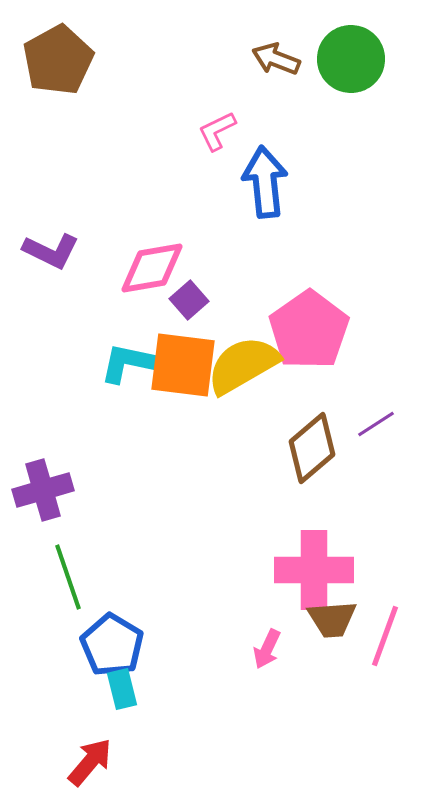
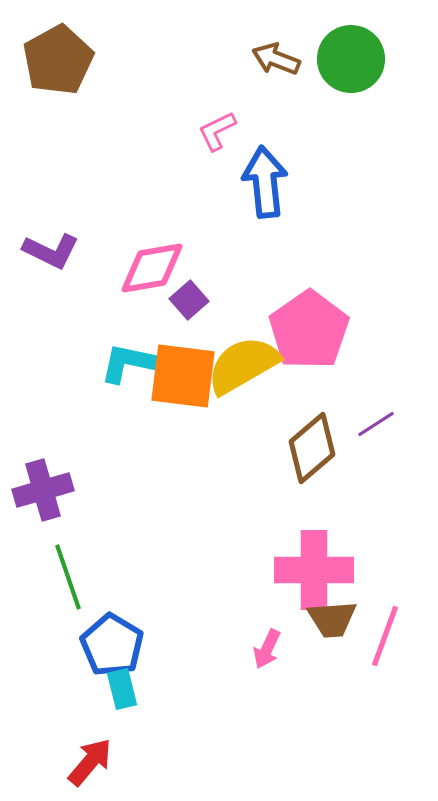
orange square: moved 11 px down
